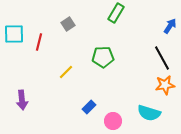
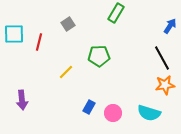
green pentagon: moved 4 px left, 1 px up
blue rectangle: rotated 16 degrees counterclockwise
pink circle: moved 8 px up
